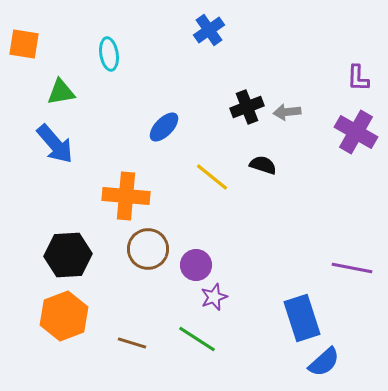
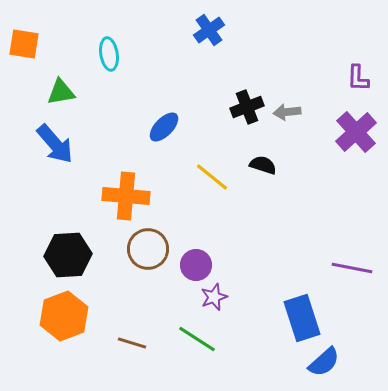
purple cross: rotated 18 degrees clockwise
